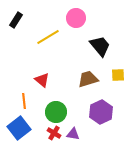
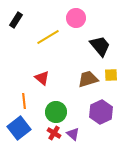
yellow square: moved 7 px left
red triangle: moved 2 px up
purple triangle: rotated 32 degrees clockwise
